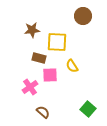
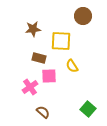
brown star: moved 1 px right, 1 px up
yellow square: moved 4 px right, 1 px up
pink square: moved 1 px left, 1 px down
